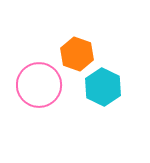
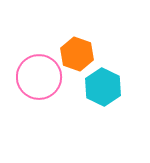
pink circle: moved 8 px up
